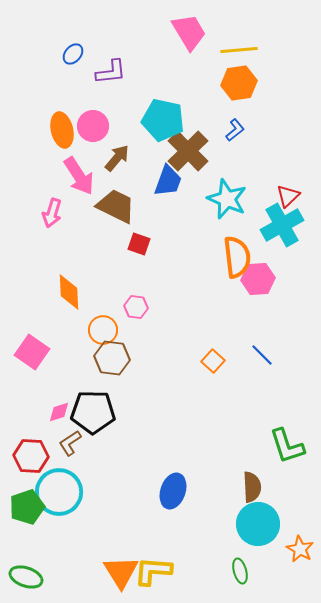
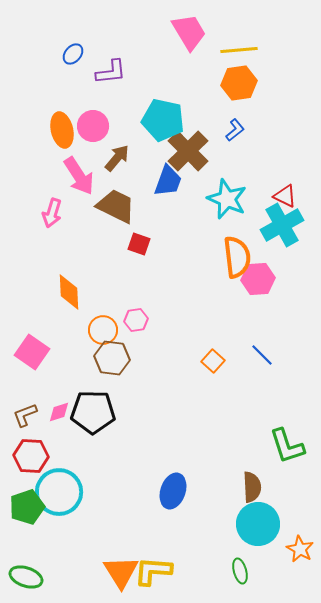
red triangle at (288, 196): moved 3 px left; rotated 50 degrees counterclockwise
pink hexagon at (136, 307): moved 13 px down; rotated 15 degrees counterclockwise
brown L-shape at (70, 443): moved 45 px left, 28 px up; rotated 12 degrees clockwise
